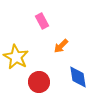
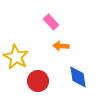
pink rectangle: moved 9 px right, 1 px down; rotated 14 degrees counterclockwise
orange arrow: rotated 49 degrees clockwise
red circle: moved 1 px left, 1 px up
